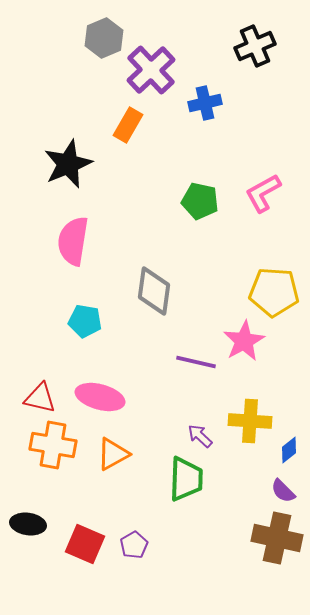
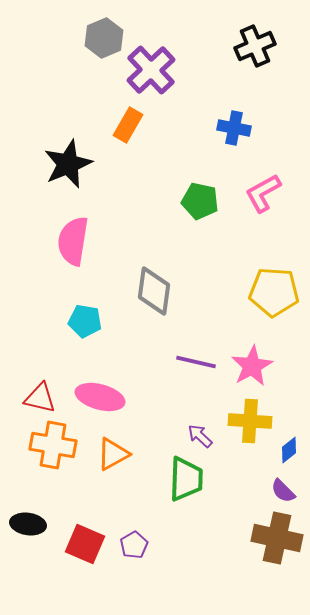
blue cross: moved 29 px right, 25 px down; rotated 24 degrees clockwise
pink star: moved 8 px right, 25 px down
